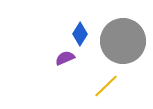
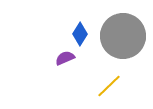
gray circle: moved 5 px up
yellow line: moved 3 px right
